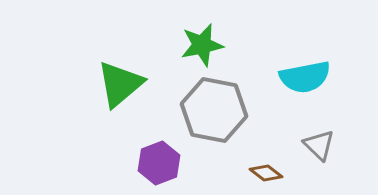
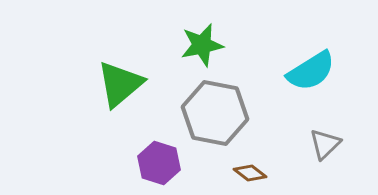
cyan semicircle: moved 6 px right, 6 px up; rotated 21 degrees counterclockwise
gray hexagon: moved 1 px right, 3 px down
gray triangle: moved 6 px right, 1 px up; rotated 32 degrees clockwise
purple hexagon: rotated 21 degrees counterclockwise
brown diamond: moved 16 px left
